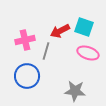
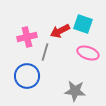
cyan square: moved 1 px left, 3 px up
pink cross: moved 2 px right, 3 px up
gray line: moved 1 px left, 1 px down
